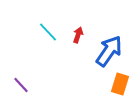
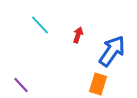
cyan line: moved 8 px left, 7 px up
blue arrow: moved 3 px right
orange rectangle: moved 22 px left
